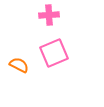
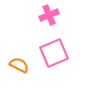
pink cross: rotated 18 degrees counterclockwise
